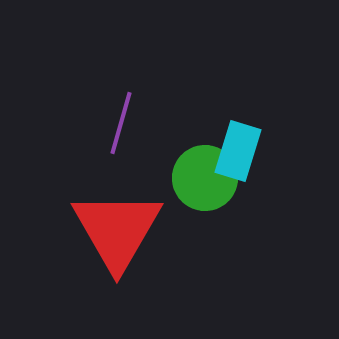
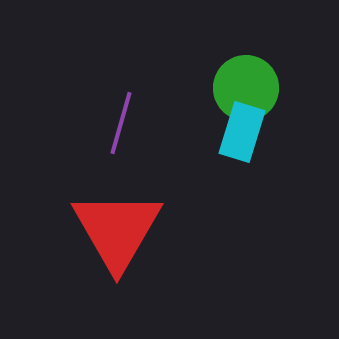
cyan rectangle: moved 4 px right, 19 px up
green circle: moved 41 px right, 90 px up
